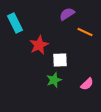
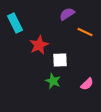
green star: moved 1 px left, 1 px down; rotated 28 degrees counterclockwise
